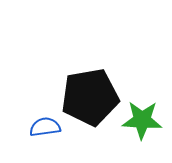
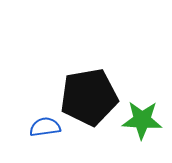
black pentagon: moved 1 px left
